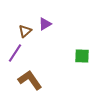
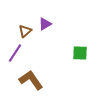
green square: moved 2 px left, 3 px up
brown L-shape: moved 1 px right
